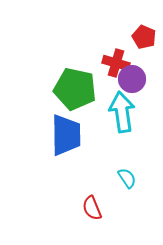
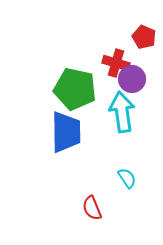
blue trapezoid: moved 3 px up
